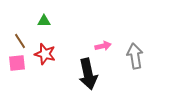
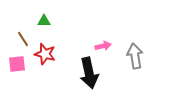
brown line: moved 3 px right, 2 px up
pink square: moved 1 px down
black arrow: moved 1 px right, 1 px up
